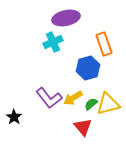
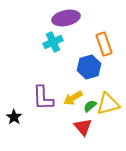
blue hexagon: moved 1 px right, 1 px up
purple L-shape: moved 6 px left; rotated 36 degrees clockwise
green semicircle: moved 1 px left, 2 px down
